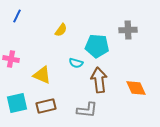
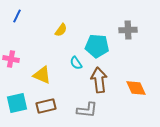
cyan semicircle: rotated 40 degrees clockwise
